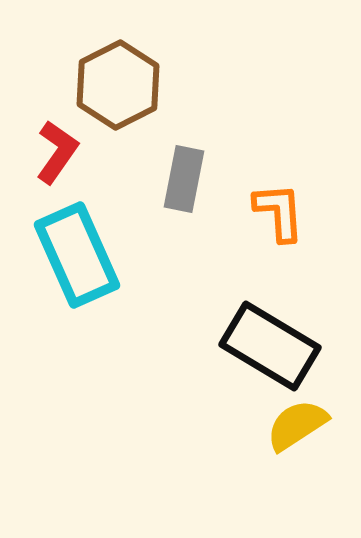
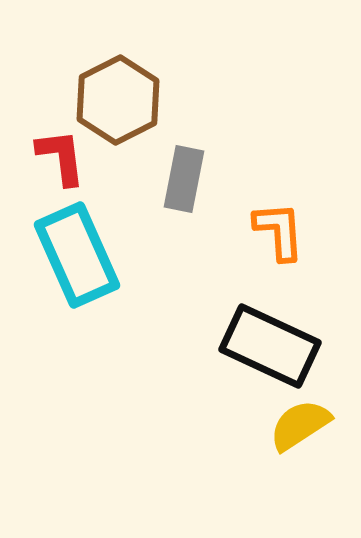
brown hexagon: moved 15 px down
red L-shape: moved 4 px right, 5 px down; rotated 42 degrees counterclockwise
orange L-shape: moved 19 px down
black rectangle: rotated 6 degrees counterclockwise
yellow semicircle: moved 3 px right
